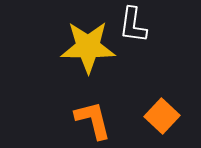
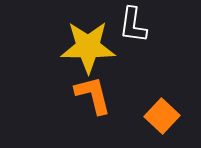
orange L-shape: moved 25 px up
